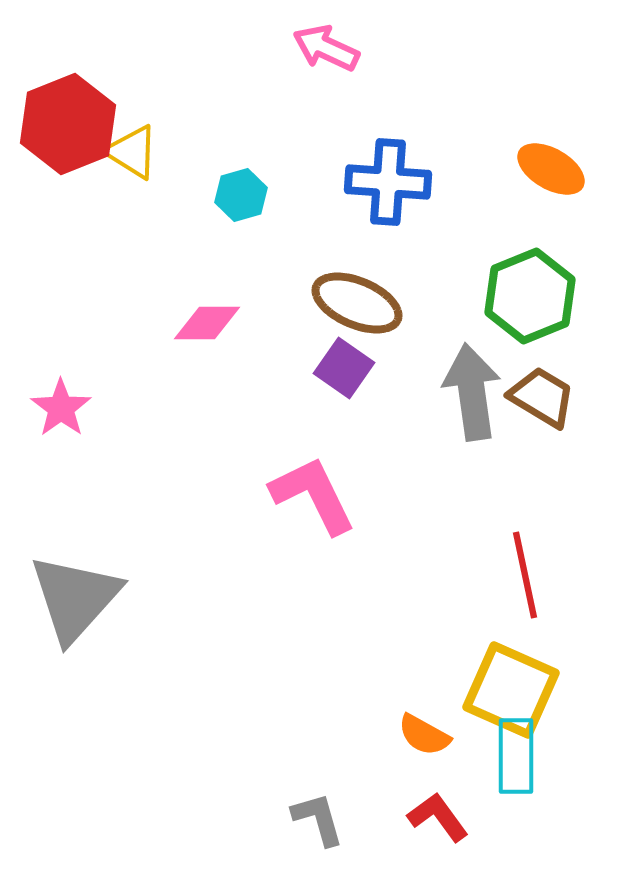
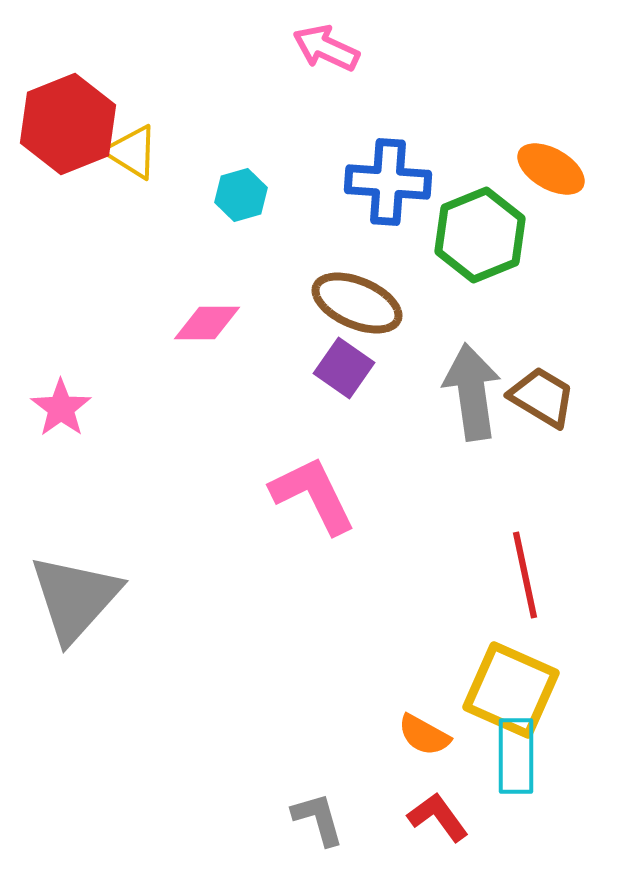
green hexagon: moved 50 px left, 61 px up
